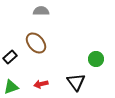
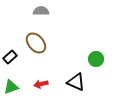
black triangle: rotated 30 degrees counterclockwise
